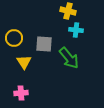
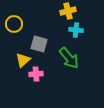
yellow cross: rotated 28 degrees counterclockwise
yellow circle: moved 14 px up
gray square: moved 5 px left; rotated 12 degrees clockwise
yellow triangle: moved 1 px left, 2 px up; rotated 21 degrees clockwise
pink cross: moved 15 px right, 19 px up
